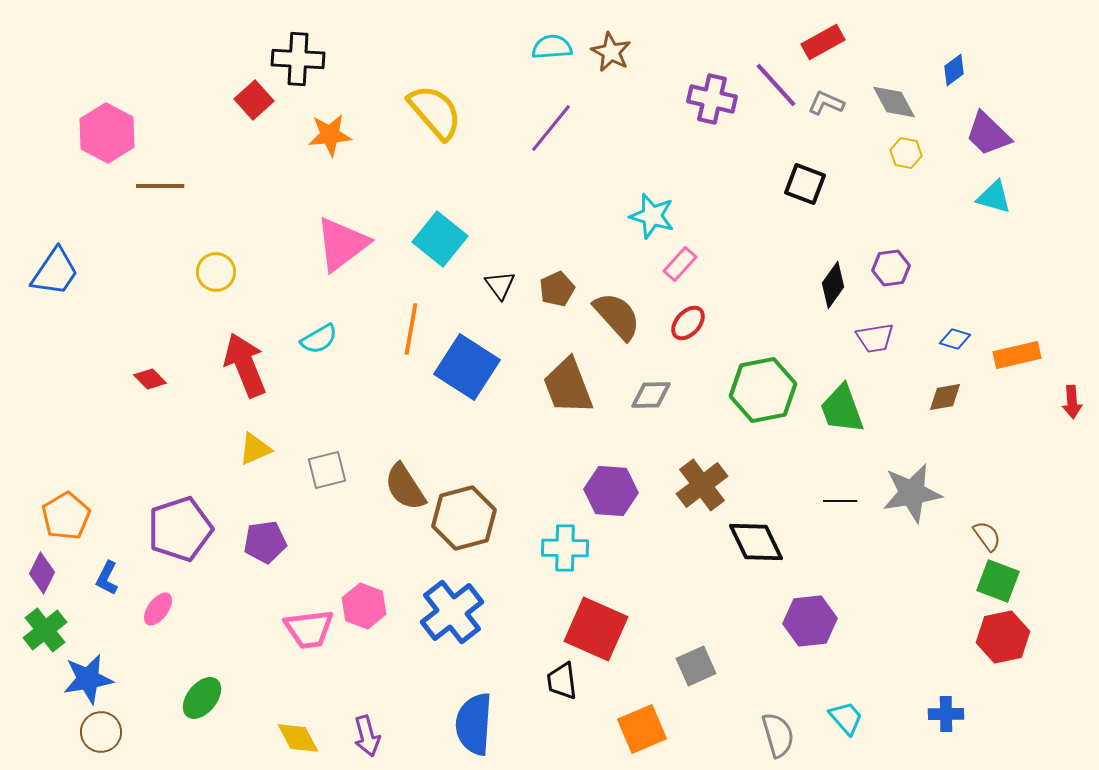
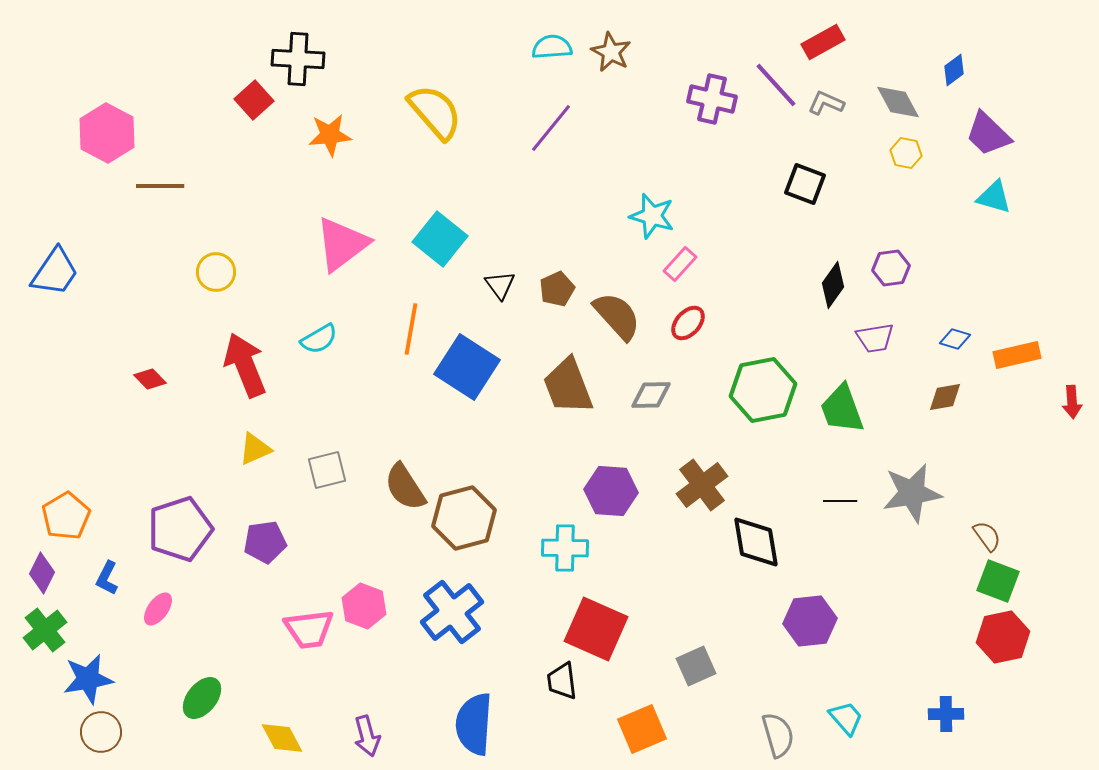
gray diamond at (894, 102): moved 4 px right
black diamond at (756, 542): rotated 16 degrees clockwise
yellow diamond at (298, 738): moved 16 px left
